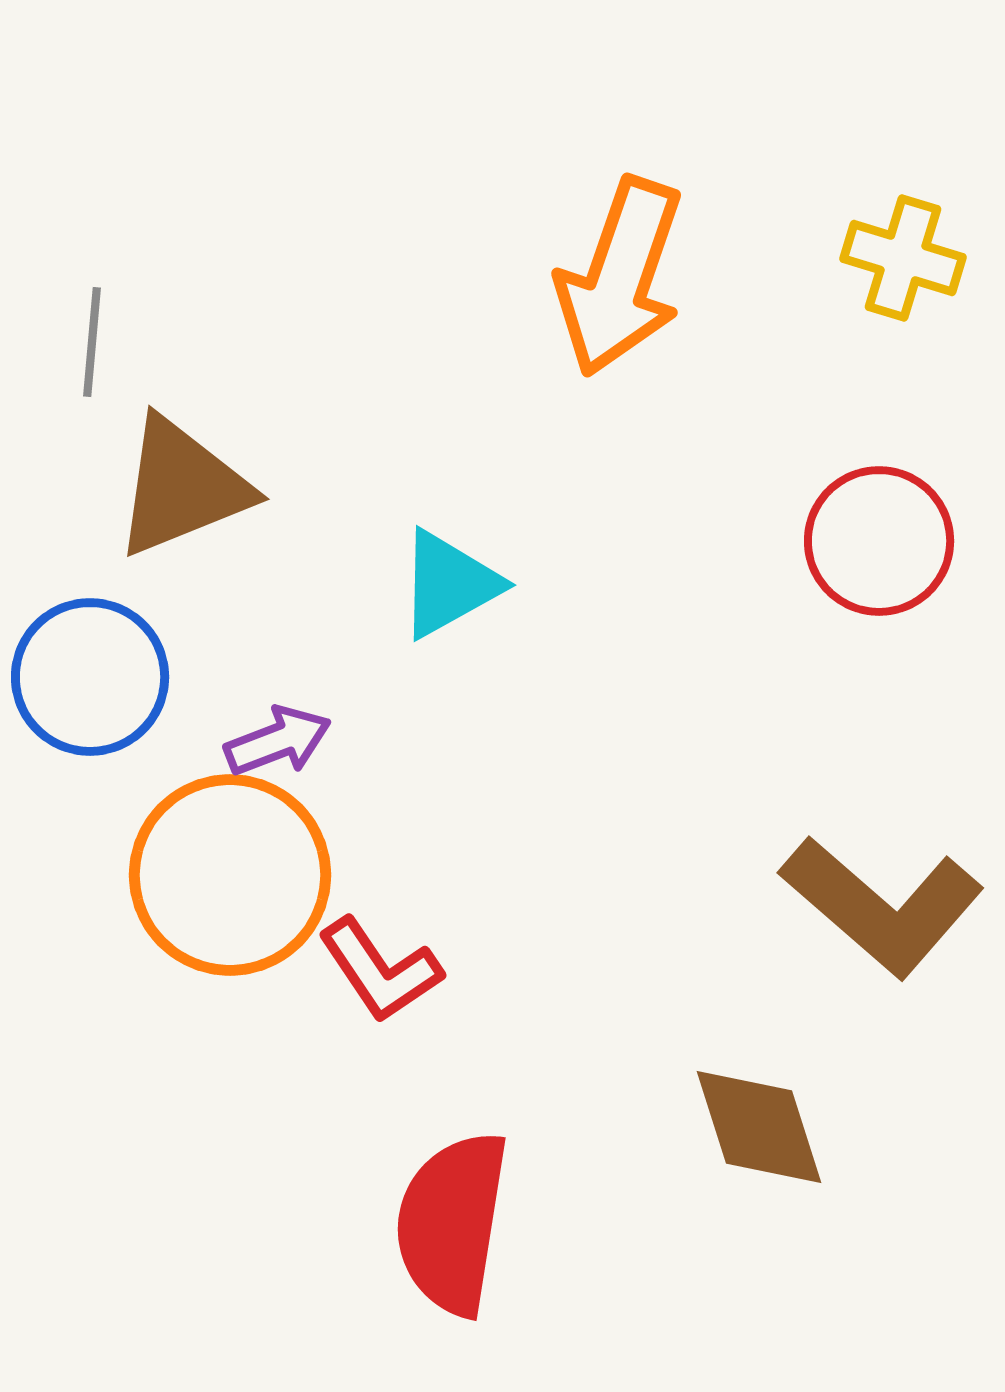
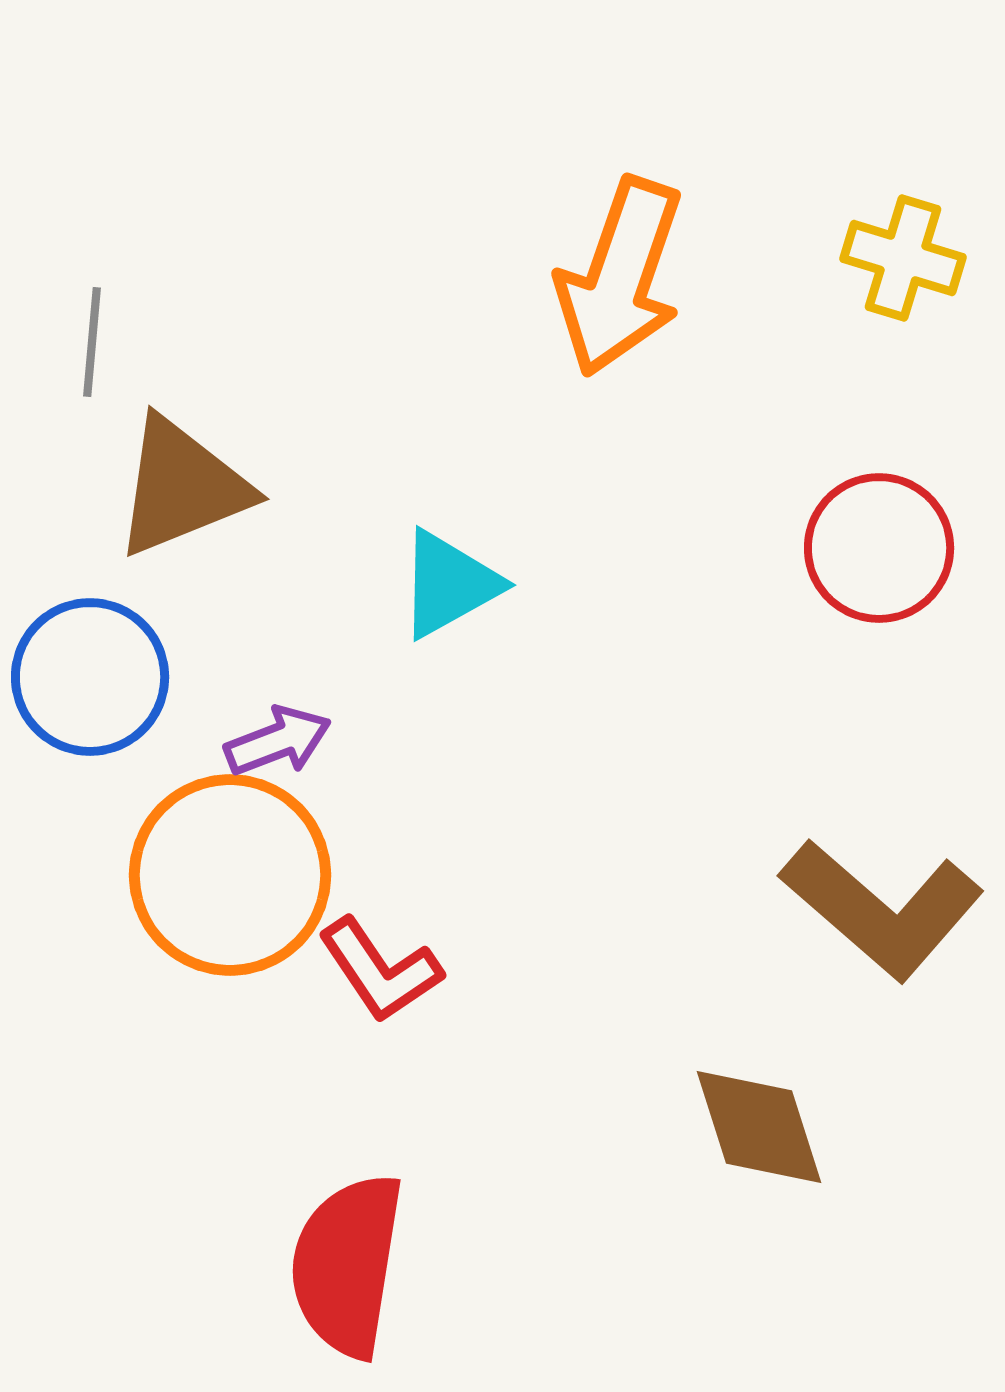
red circle: moved 7 px down
brown L-shape: moved 3 px down
red semicircle: moved 105 px left, 42 px down
